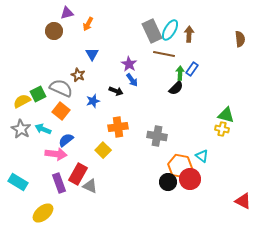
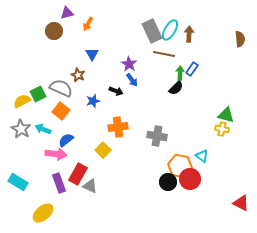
red triangle: moved 2 px left, 2 px down
